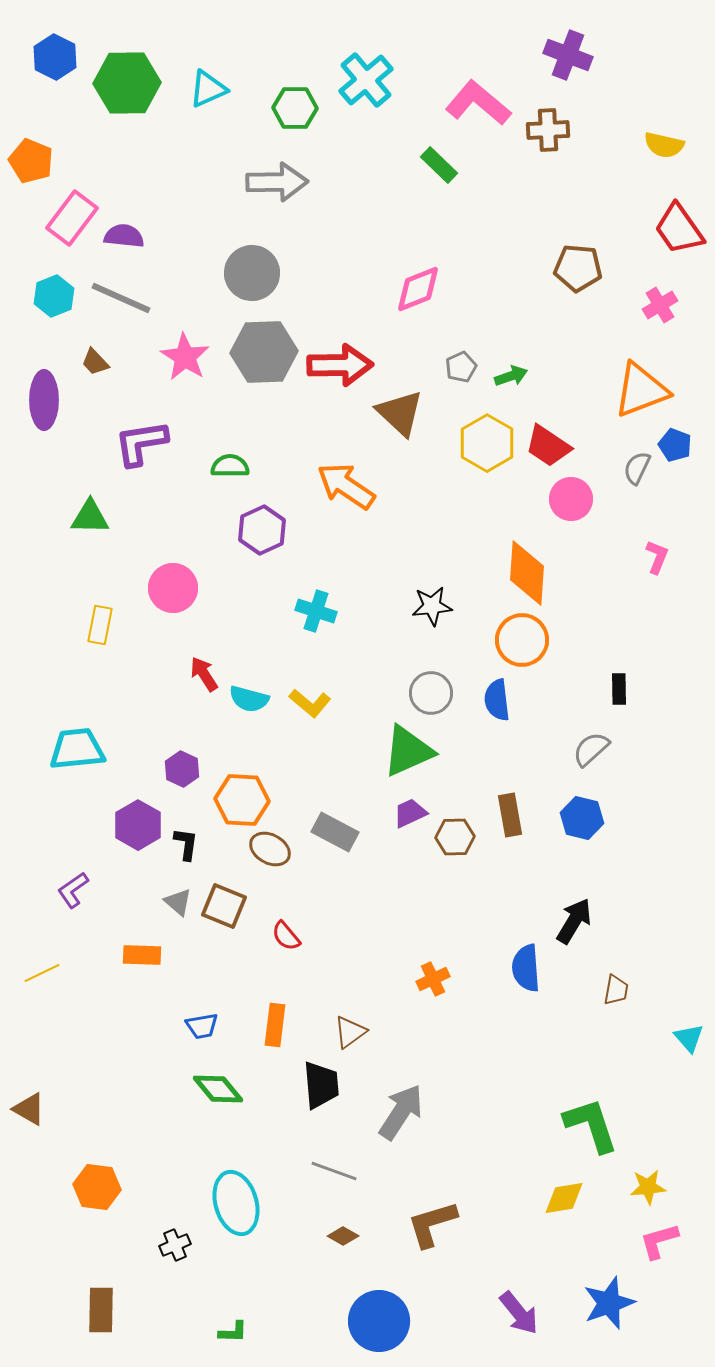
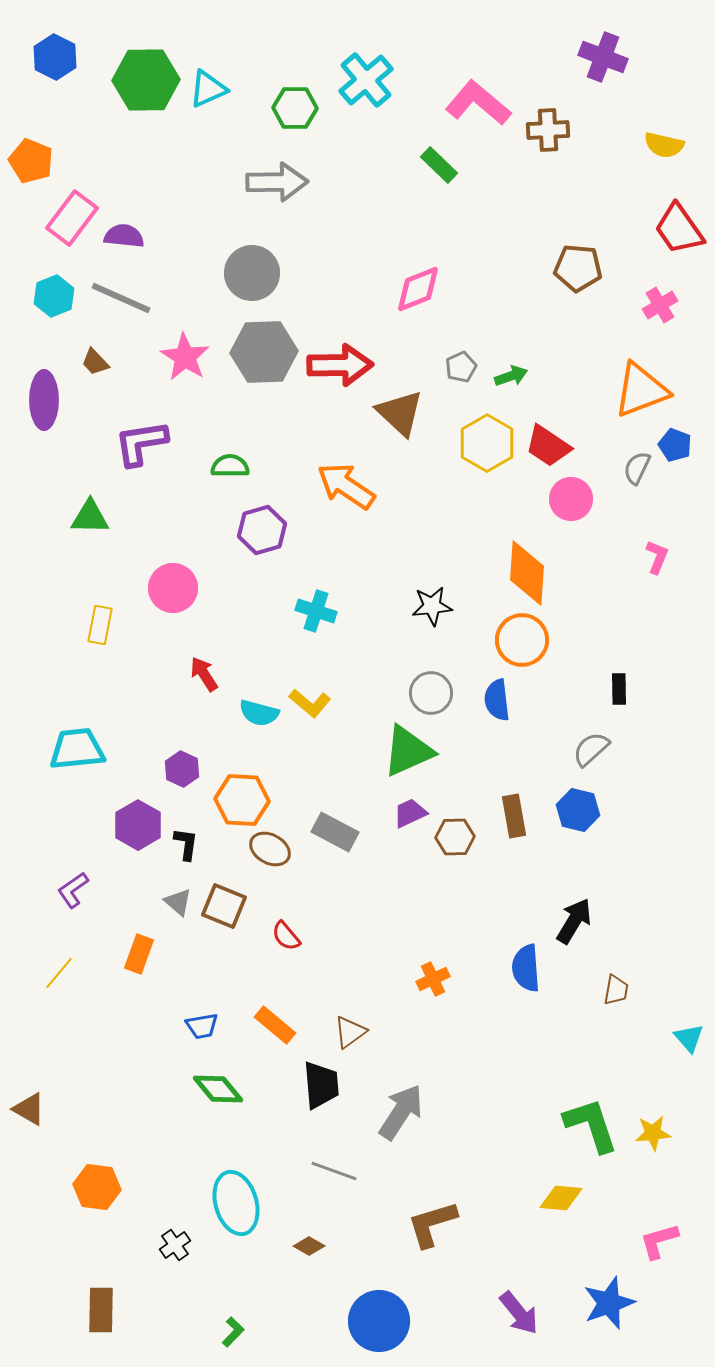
purple cross at (568, 55): moved 35 px right, 2 px down
green hexagon at (127, 83): moved 19 px right, 3 px up
purple hexagon at (262, 530): rotated 9 degrees clockwise
cyan semicircle at (249, 699): moved 10 px right, 14 px down
brown rectangle at (510, 815): moved 4 px right, 1 px down
blue hexagon at (582, 818): moved 4 px left, 8 px up
orange rectangle at (142, 955): moved 3 px left, 1 px up; rotated 72 degrees counterclockwise
yellow line at (42, 973): moved 17 px right; rotated 24 degrees counterclockwise
orange rectangle at (275, 1025): rotated 57 degrees counterclockwise
yellow star at (648, 1187): moved 5 px right, 54 px up
yellow diamond at (564, 1198): moved 3 px left; rotated 15 degrees clockwise
brown diamond at (343, 1236): moved 34 px left, 10 px down
black cross at (175, 1245): rotated 12 degrees counterclockwise
green L-shape at (233, 1332): rotated 48 degrees counterclockwise
